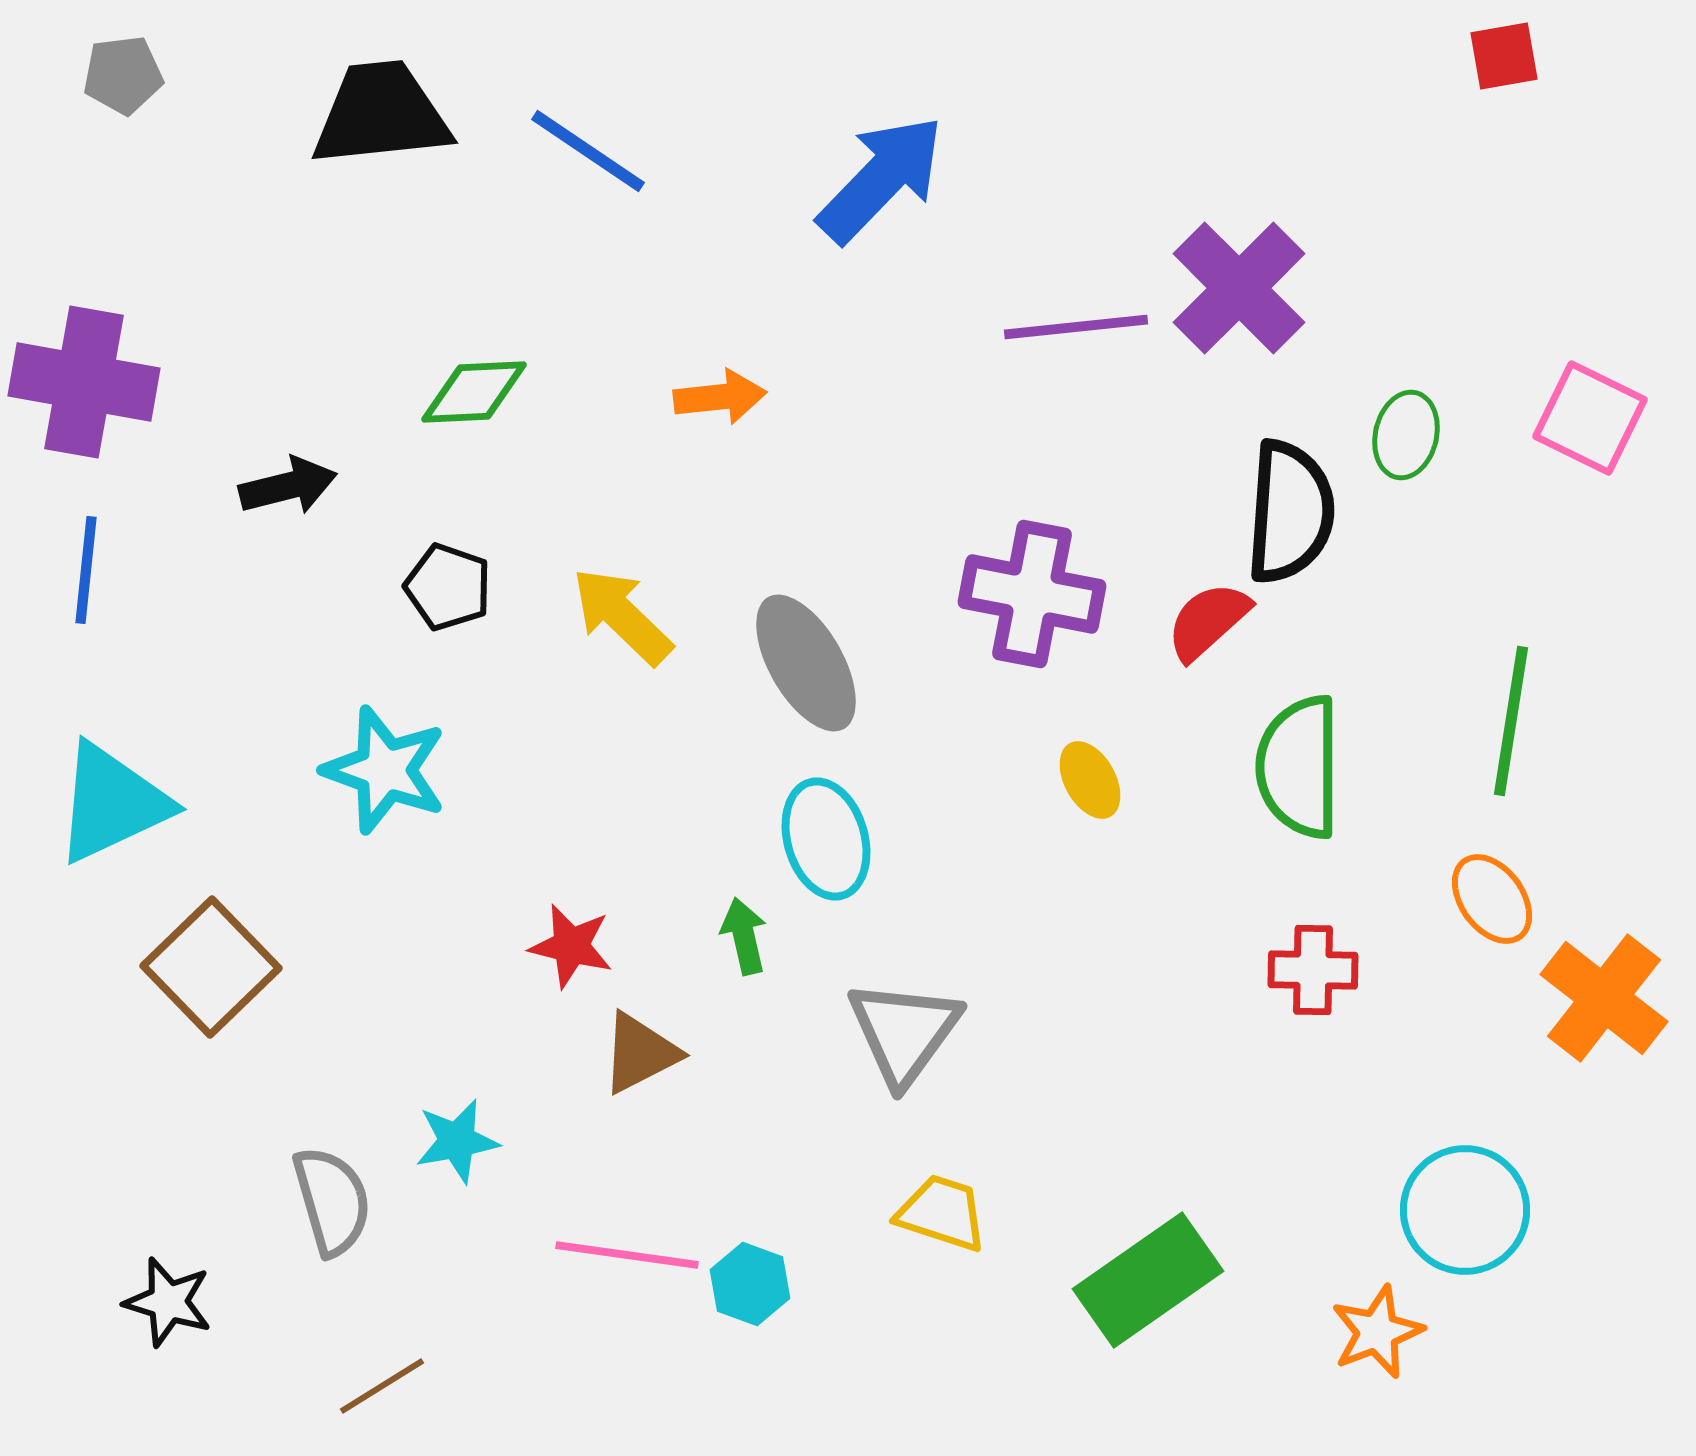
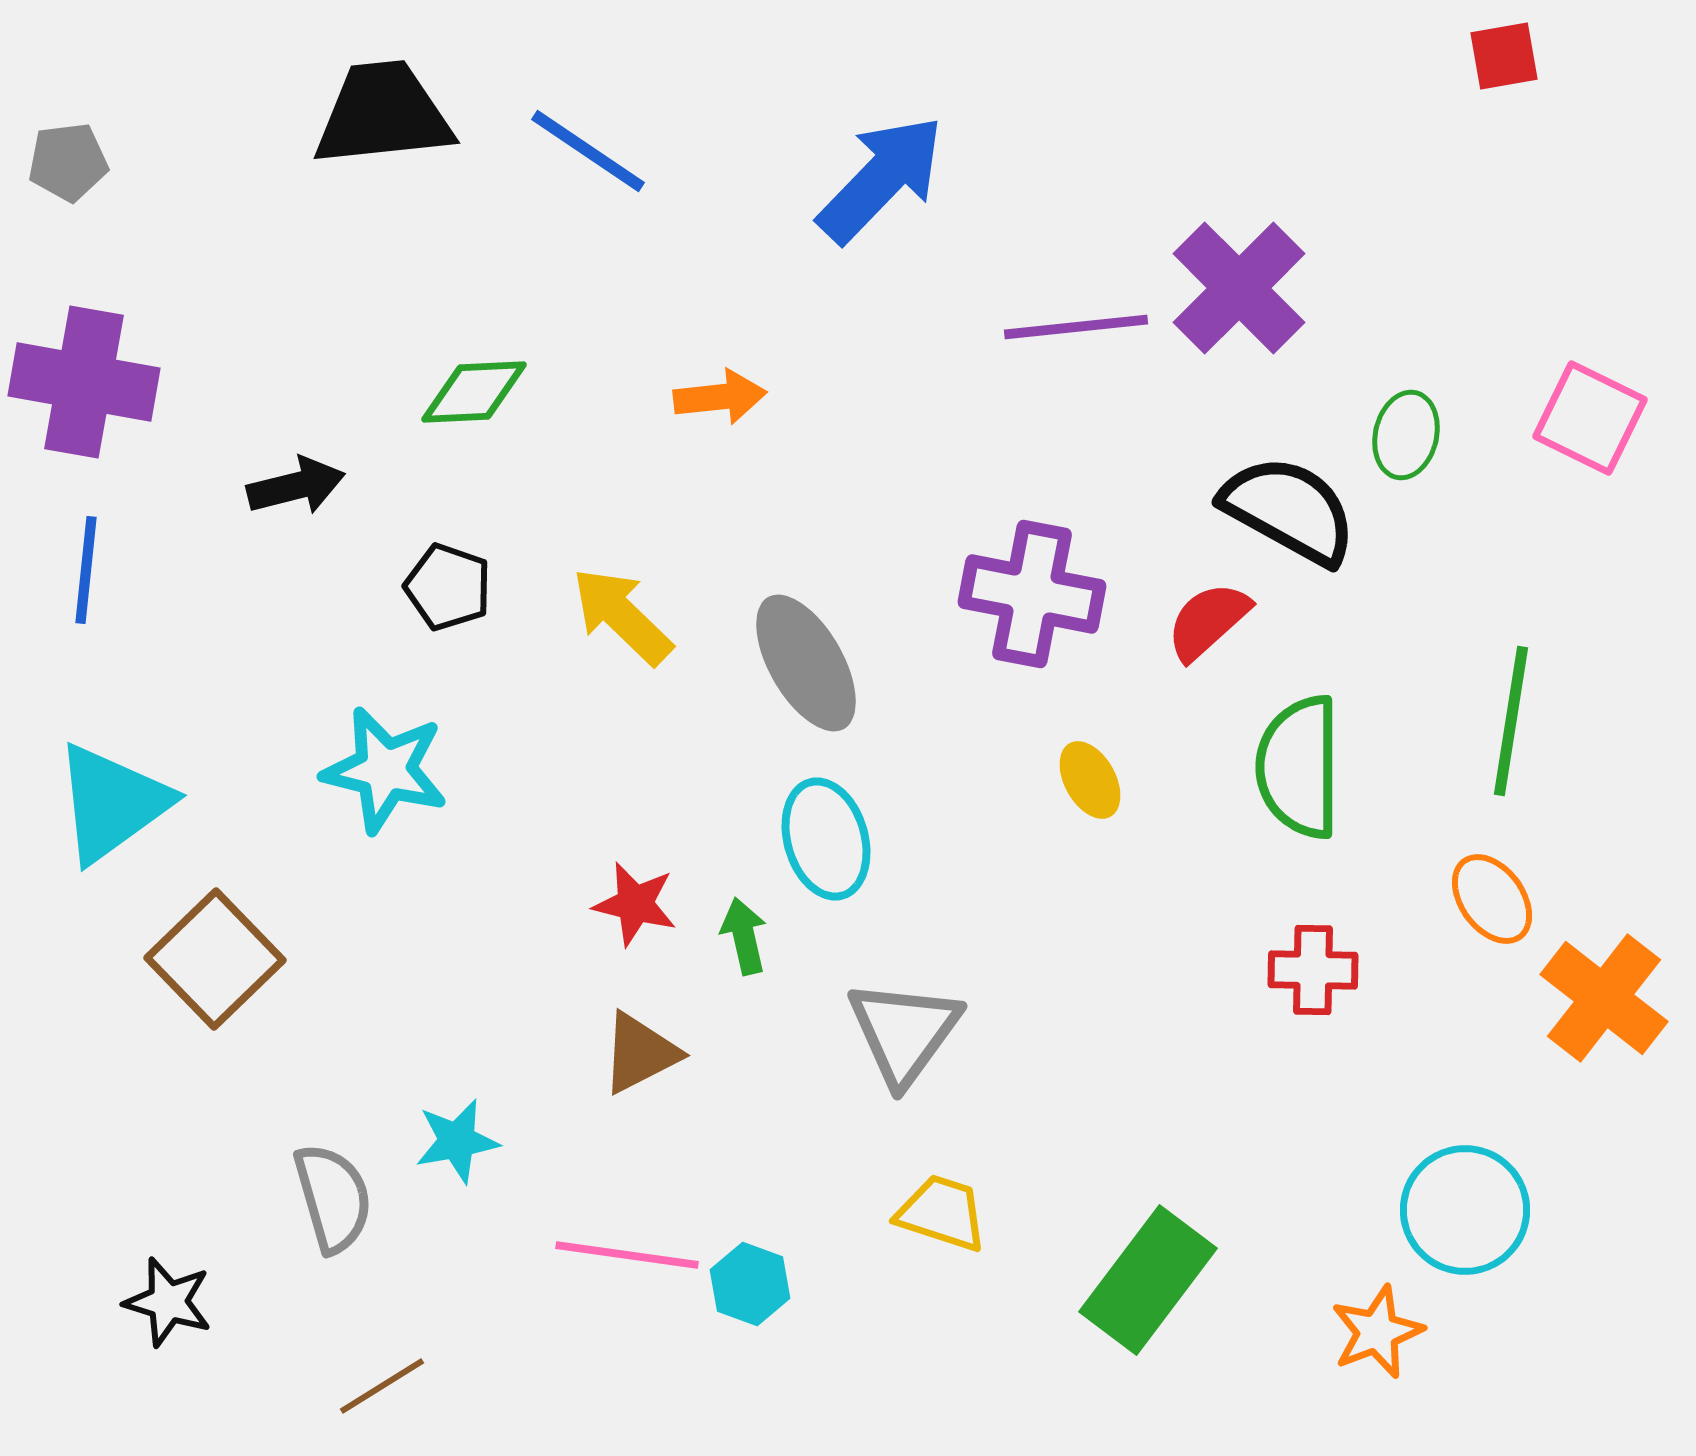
gray pentagon at (123, 75): moved 55 px left, 87 px down
black trapezoid at (381, 114): moved 2 px right
black arrow at (288, 486): moved 8 px right
black semicircle at (1290, 512): moved 1 px left, 2 px up; rotated 65 degrees counterclockwise
cyan star at (385, 770): rotated 6 degrees counterclockwise
cyan triangle at (112, 803): rotated 11 degrees counterclockwise
red star at (571, 946): moved 64 px right, 42 px up
brown square at (211, 967): moved 4 px right, 8 px up
gray semicircle at (332, 1201): moved 1 px right, 3 px up
green rectangle at (1148, 1280): rotated 18 degrees counterclockwise
